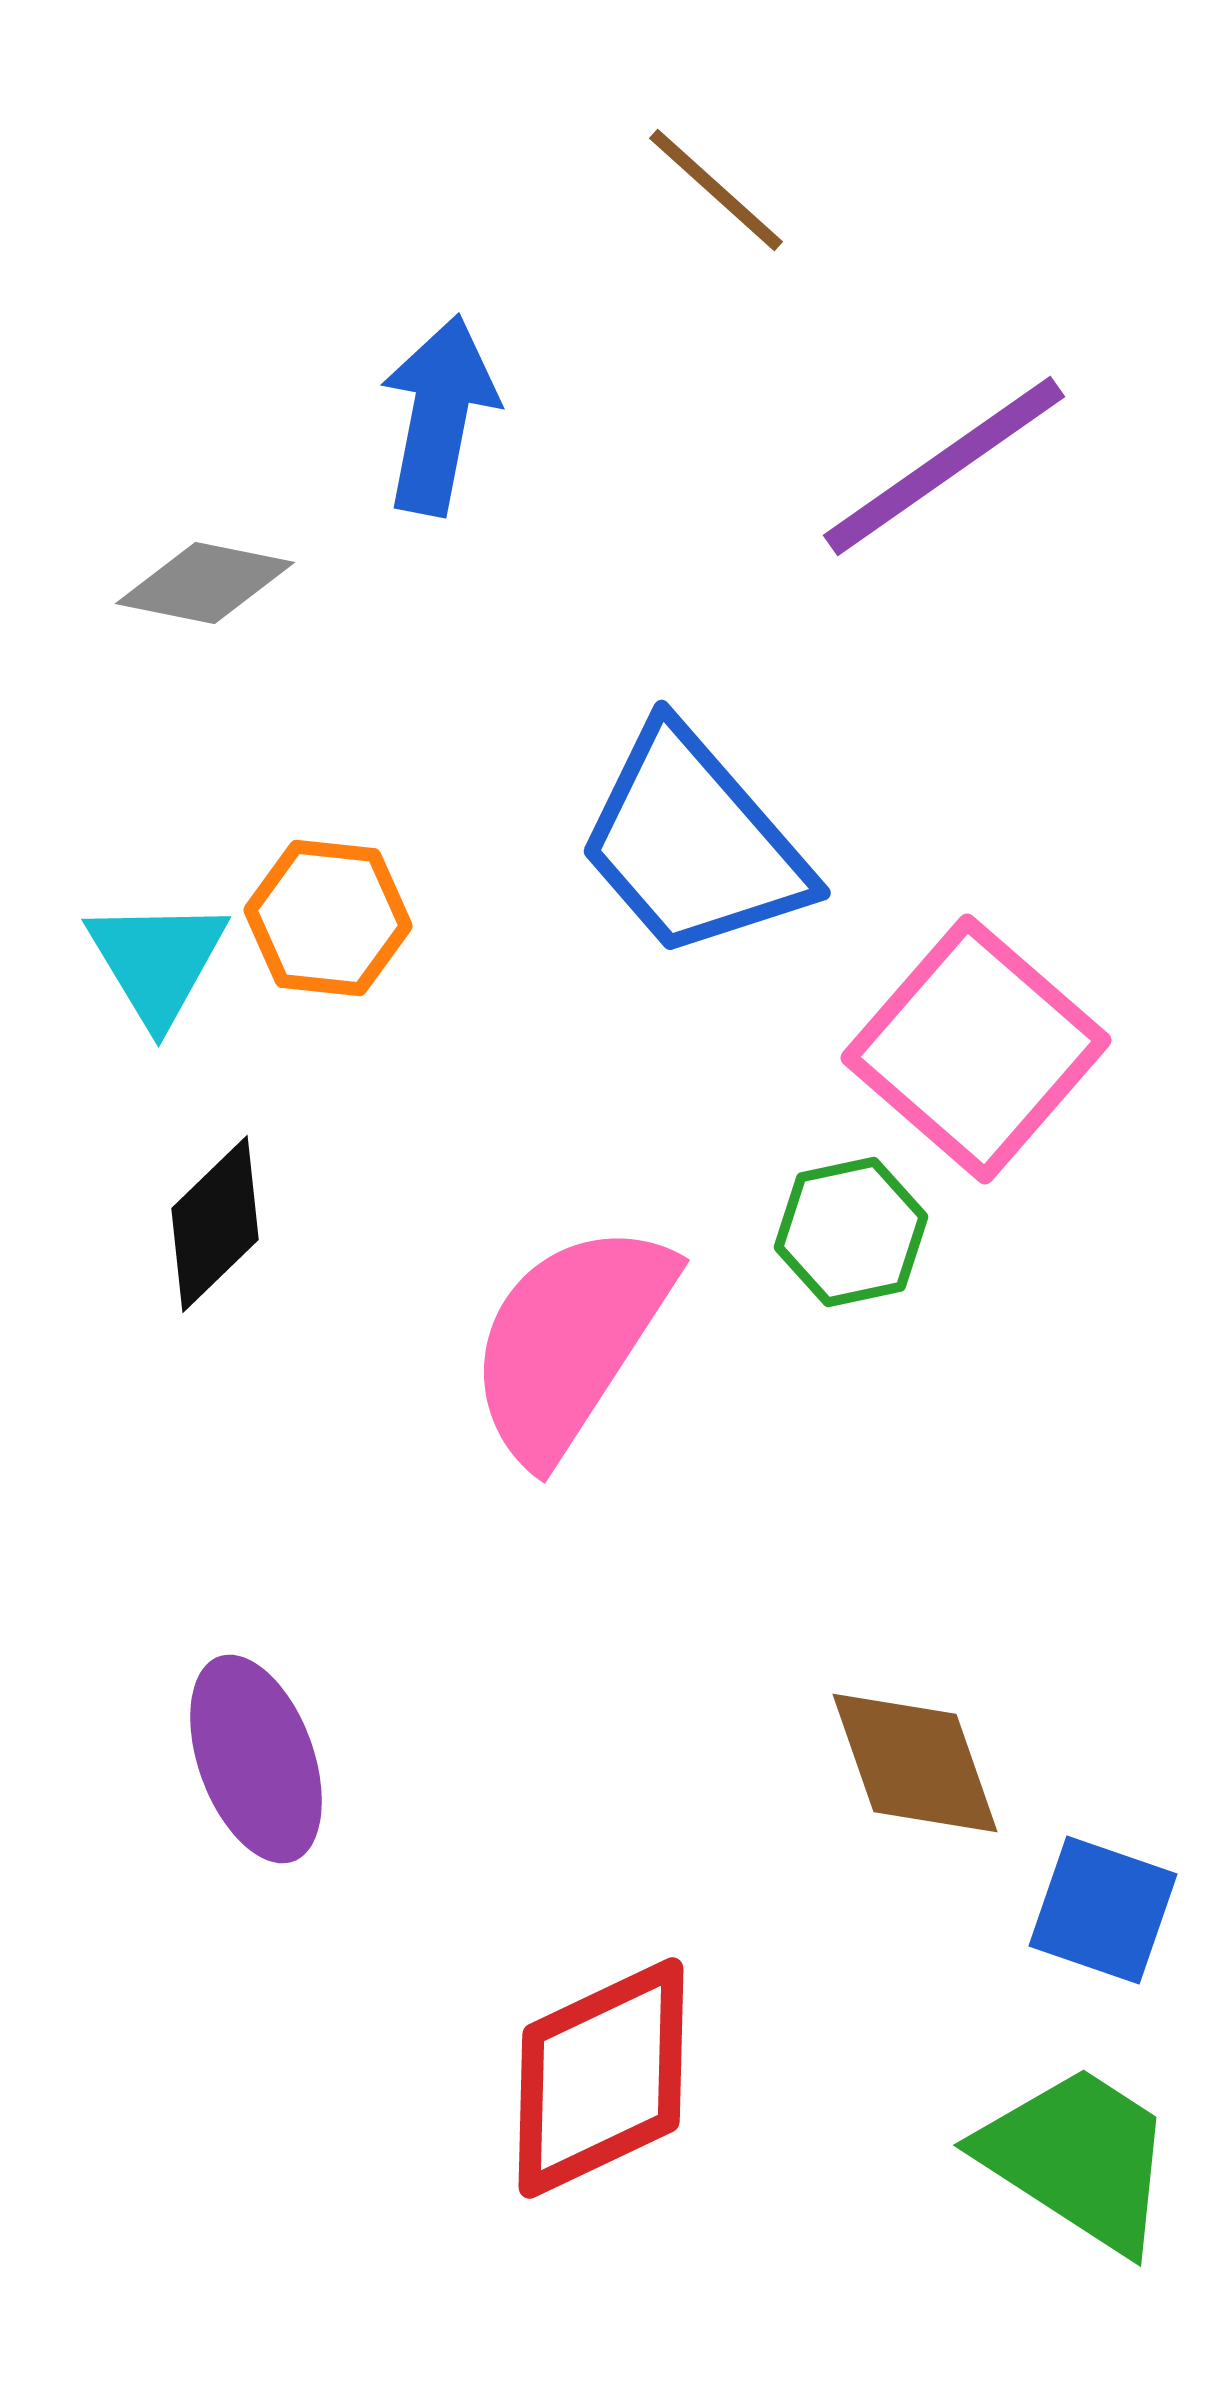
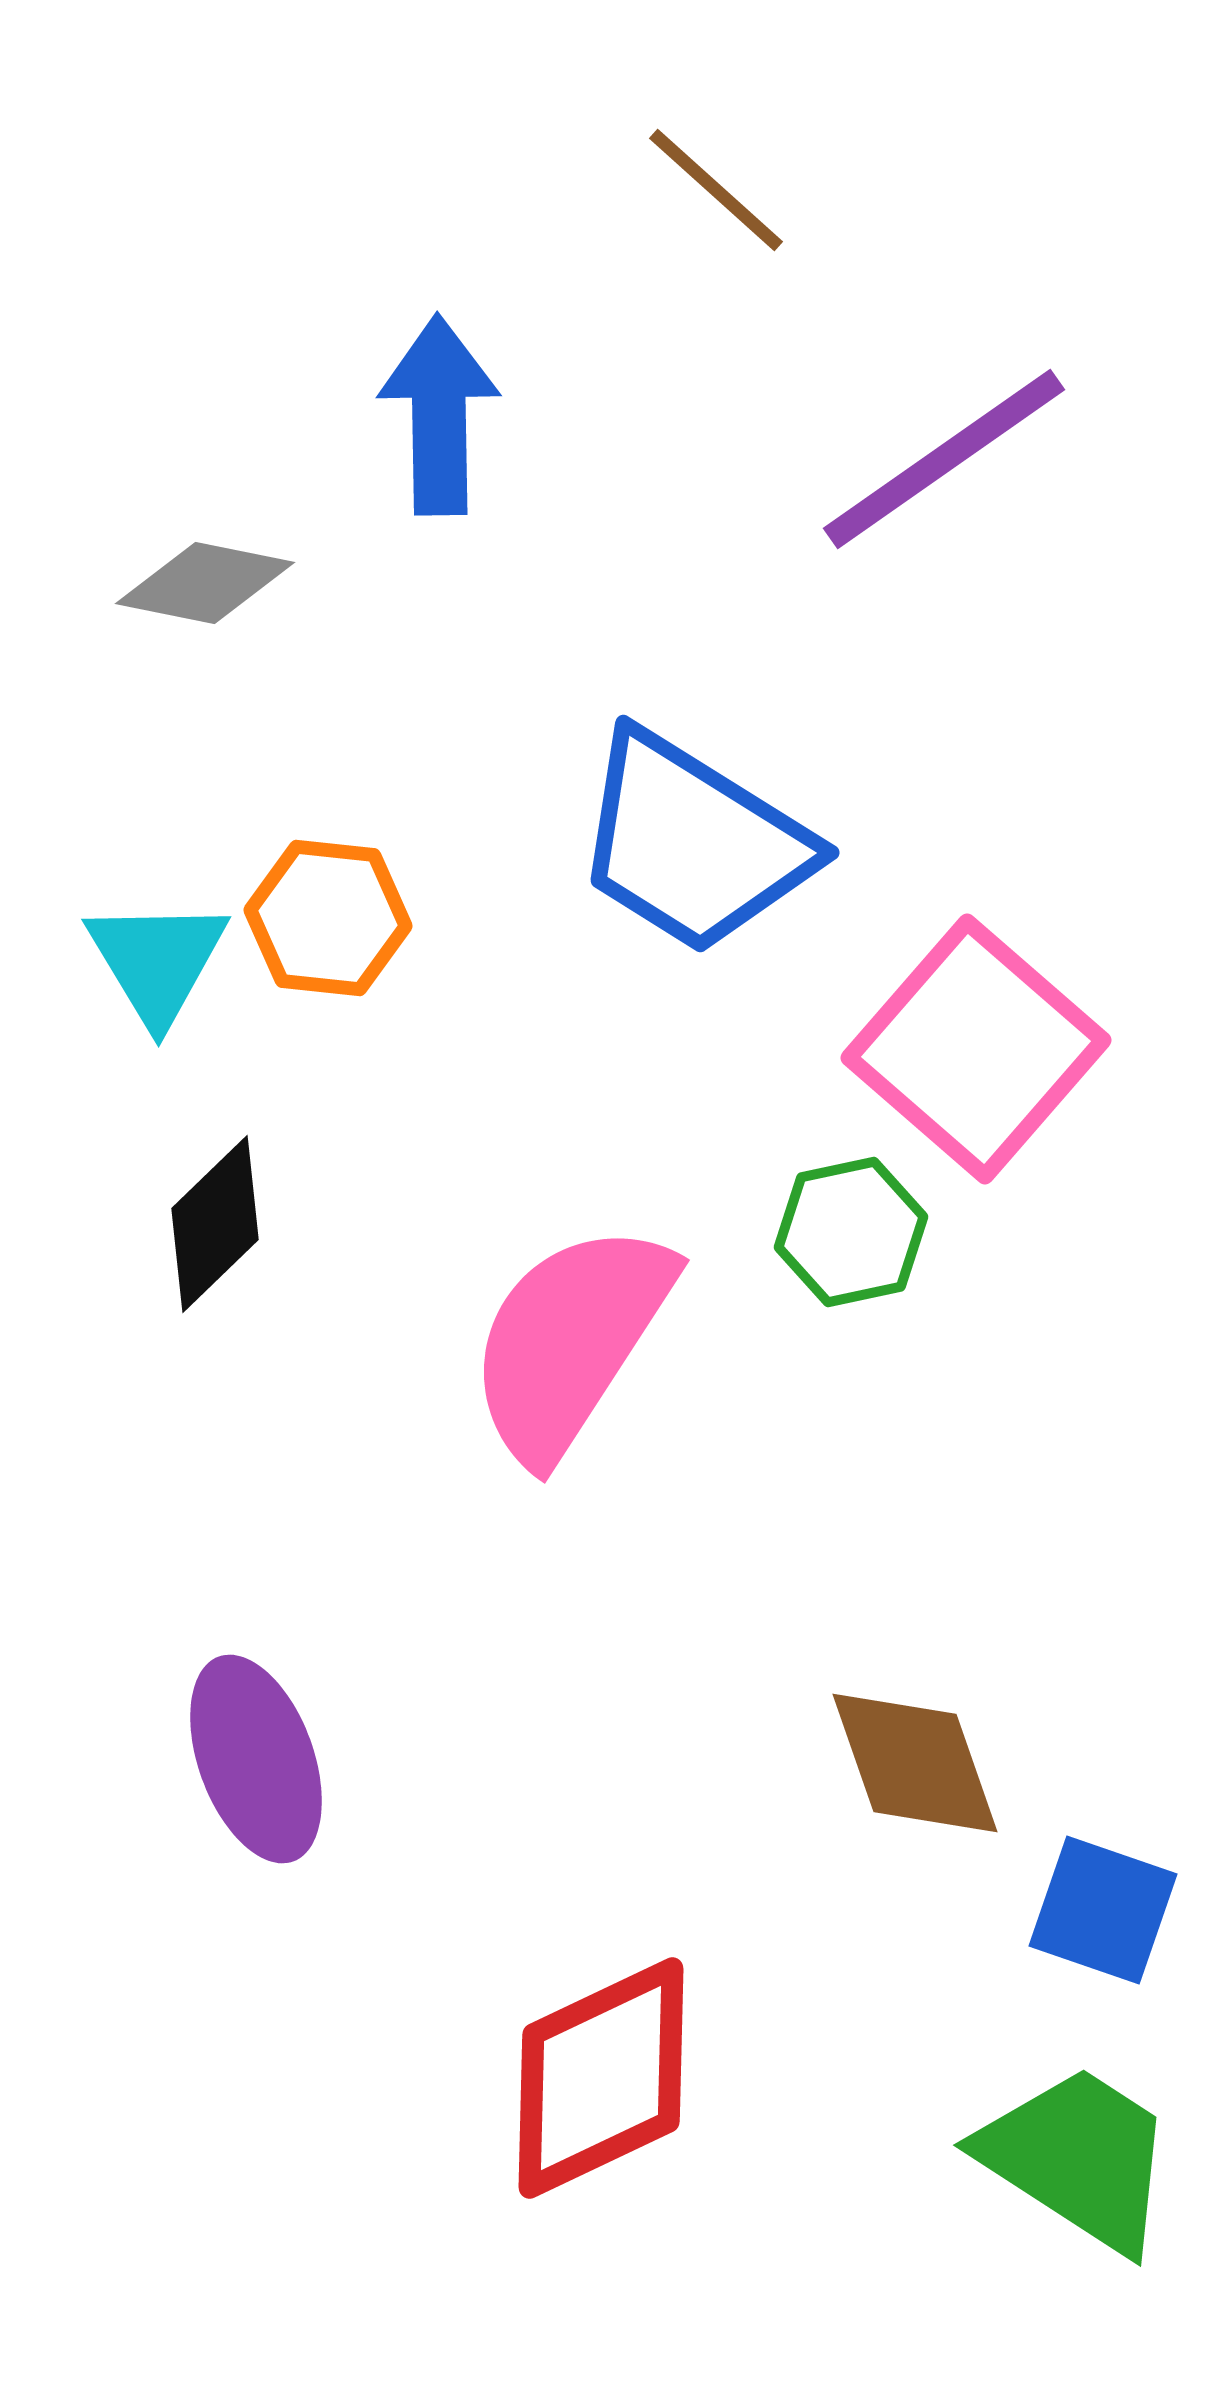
blue arrow: rotated 12 degrees counterclockwise
purple line: moved 7 px up
blue trapezoid: rotated 17 degrees counterclockwise
